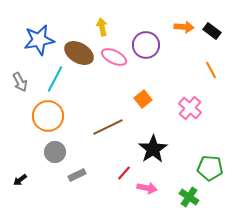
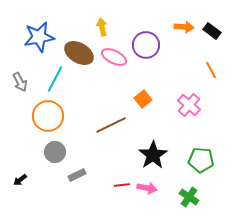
blue star: moved 3 px up
pink cross: moved 1 px left, 3 px up
brown line: moved 3 px right, 2 px up
black star: moved 6 px down
green pentagon: moved 9 px left, 8 px up
red line: moved 2 px left, 12 px down; rotated 42 degrees clockwise
